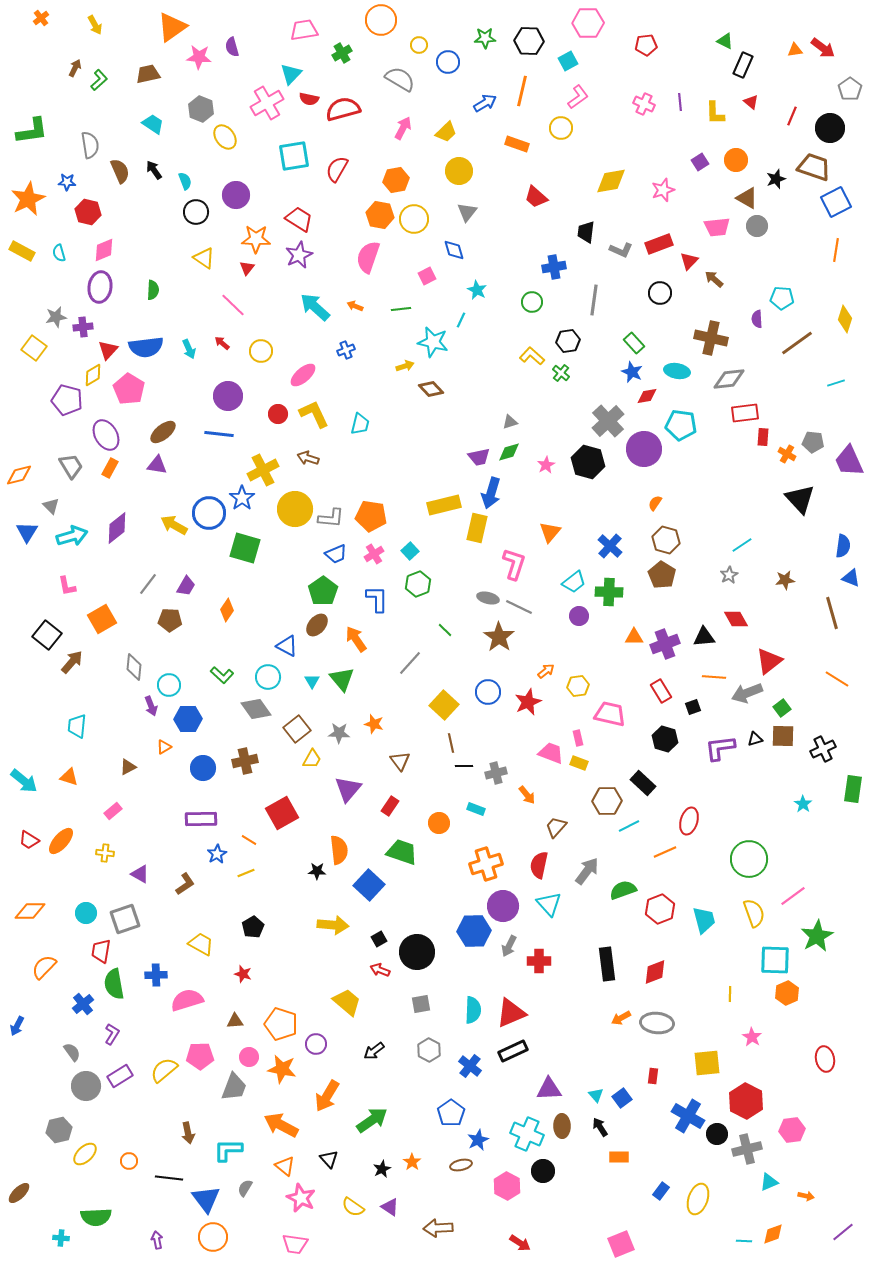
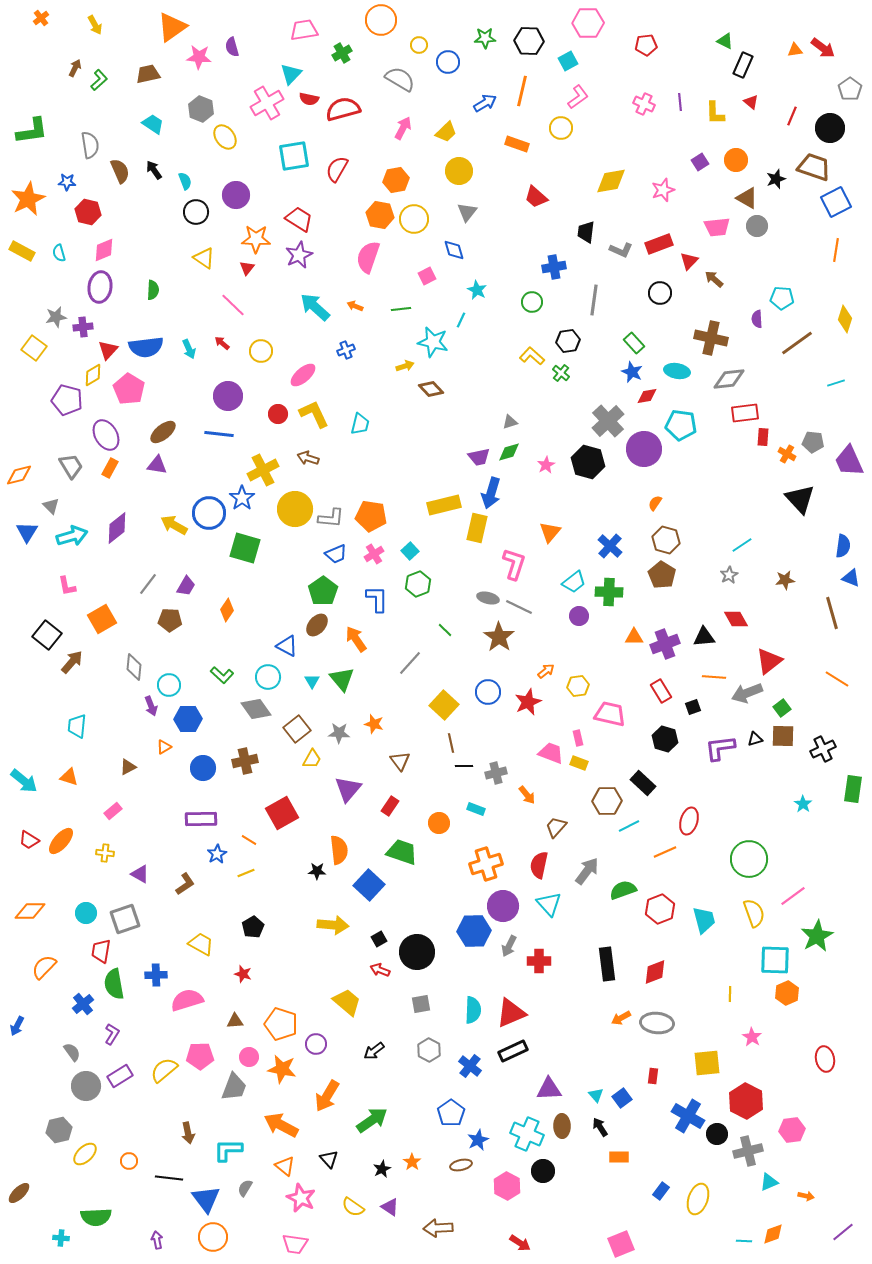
gray cross at (747, 1149): moved 1 px right, 2 px down
